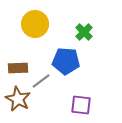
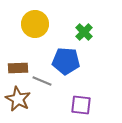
gray line: moved 1 px right; rotated 60 degrees clockwise
